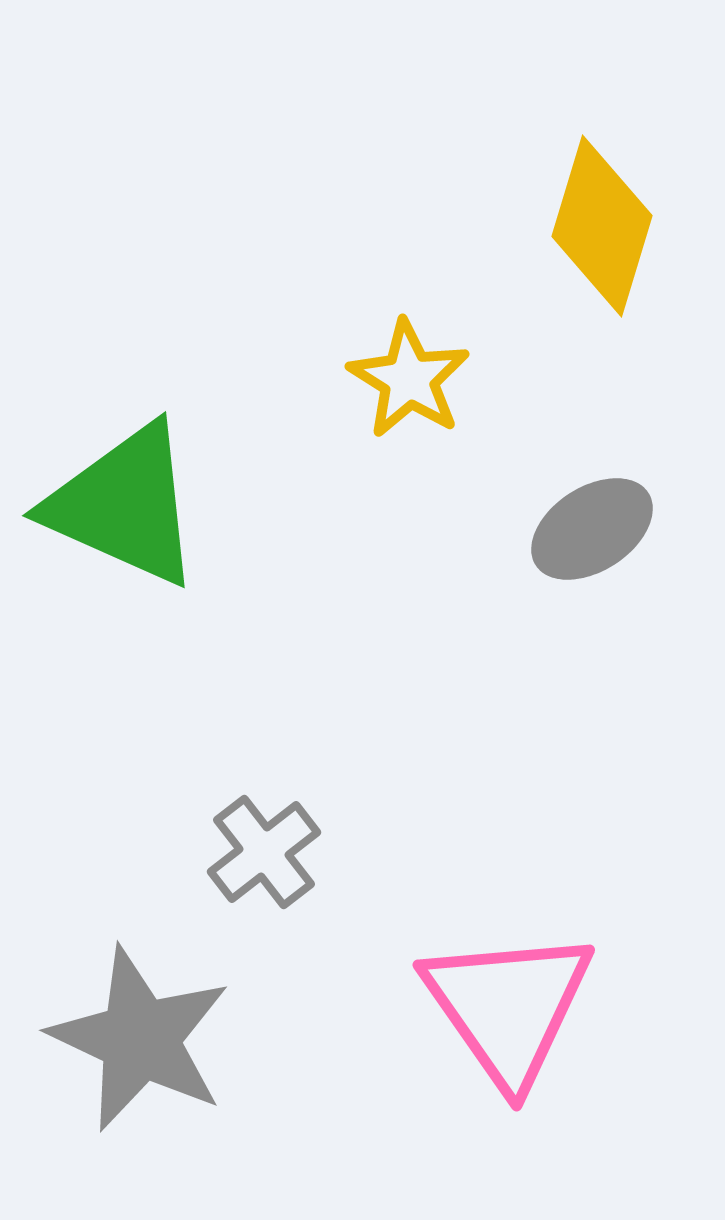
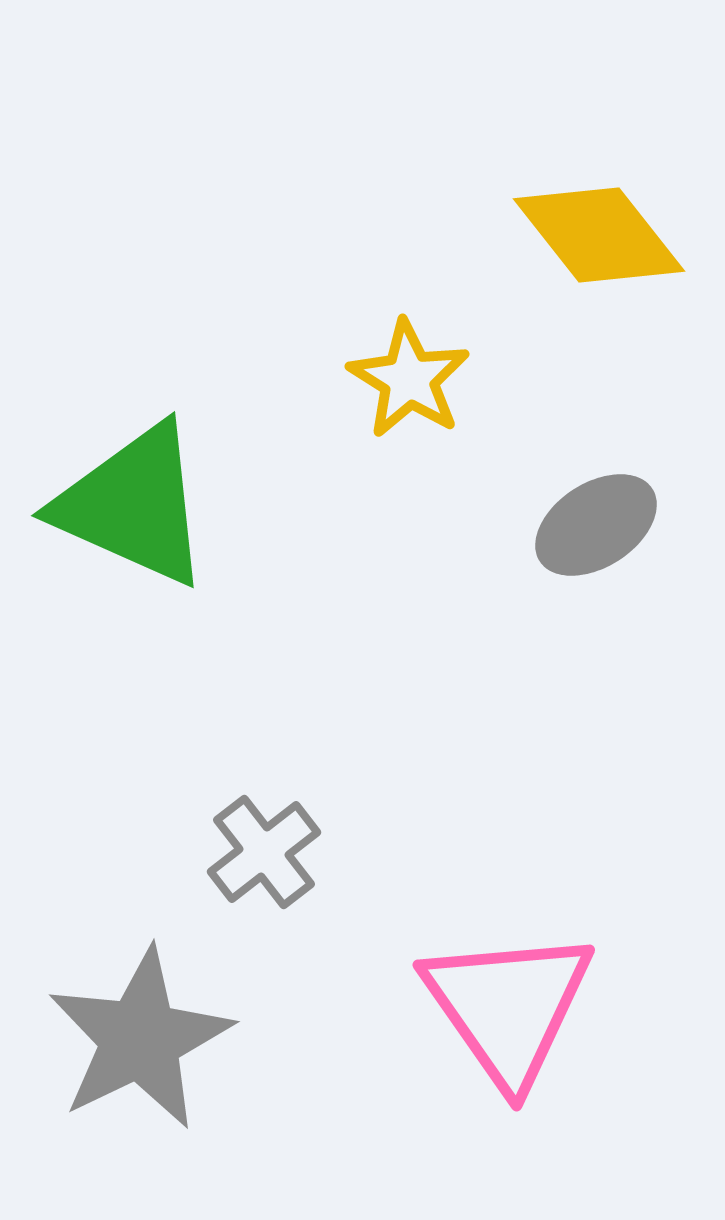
yellow diamond: moved 3 px left, 9 px down; rotated 55 degrees counterclockwise
green triangle: moved 9 px right
gray ellipse: moved 4 px right, 4 px up
gray star: rotated 21 degrees clockwise
